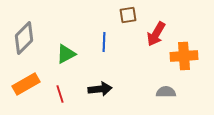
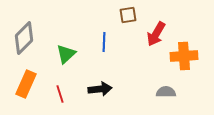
green triangle: rotated 15 degrees counterclockwise
orange rectangle: rotated 36 degrees counterclockwise
